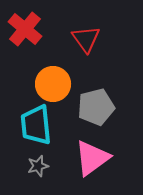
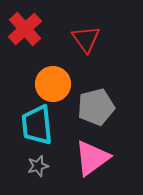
red cross: rotated 8 degrees clockwise
cyan trapezoid: moved 1 px right
